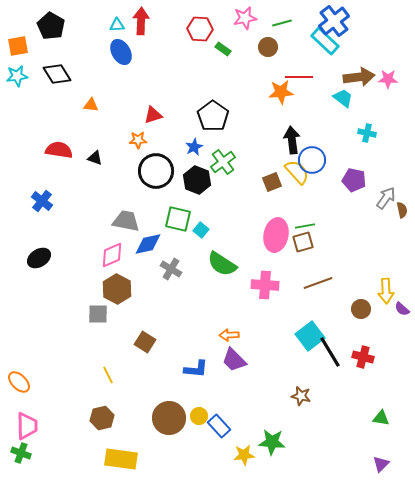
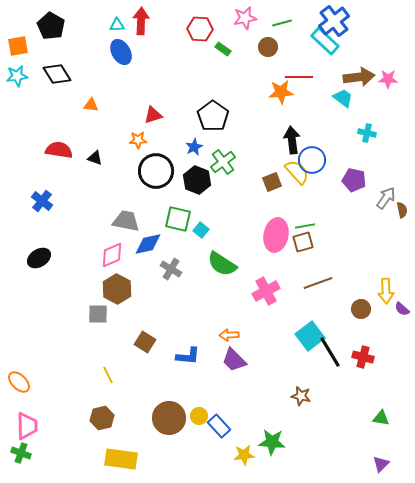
pink cross at (265, 285): moved 1 px right, 6 px down; rotated 32 degrees counterclockwise
blue L-shape at (196, 369): moved 8 px left, 13 px up
